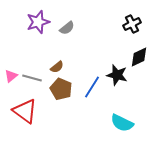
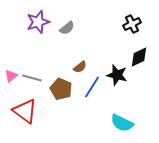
brown semicircle: moved 23 px right
